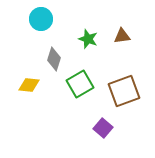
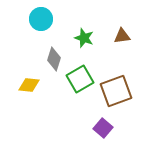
green star: moved 4 px left, 1 px up
green square: moved 5 px up
brown square: moved 8 px left
